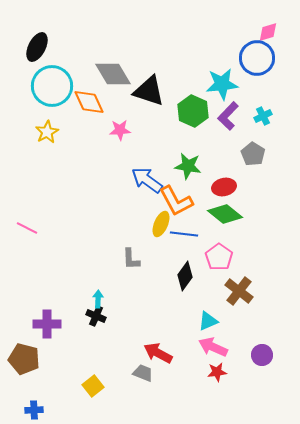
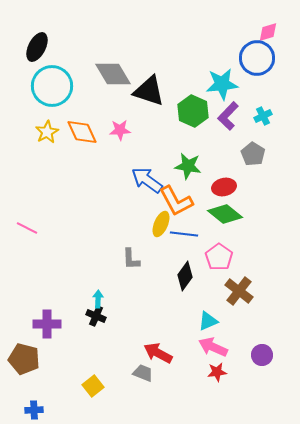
orange diamond: moved 7 px left, 30 px down
